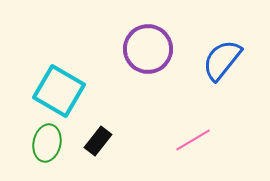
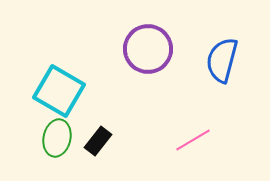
blue semicircle: rotated 24 degrees counterclockwise
green ellipse: moved 10 px right, 5 px up
